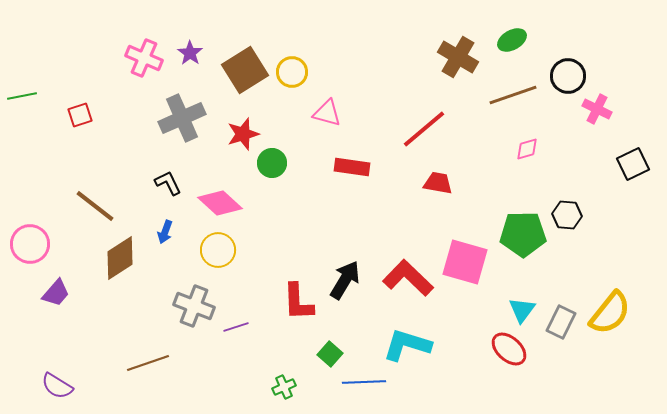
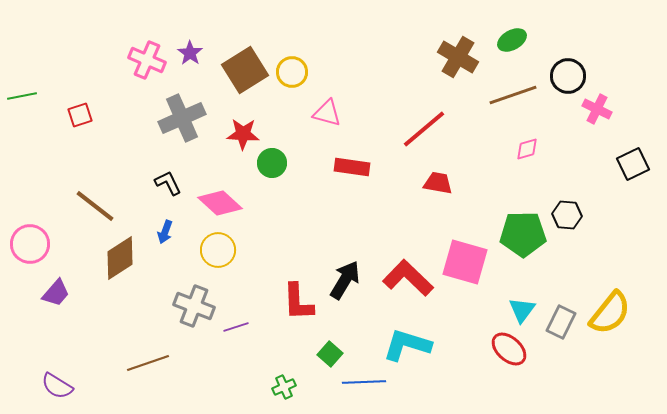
pink cross at (144, 58): moved 3 px right, 2 px down
red star at (243, 134): rotated 20 degrees clockwise
